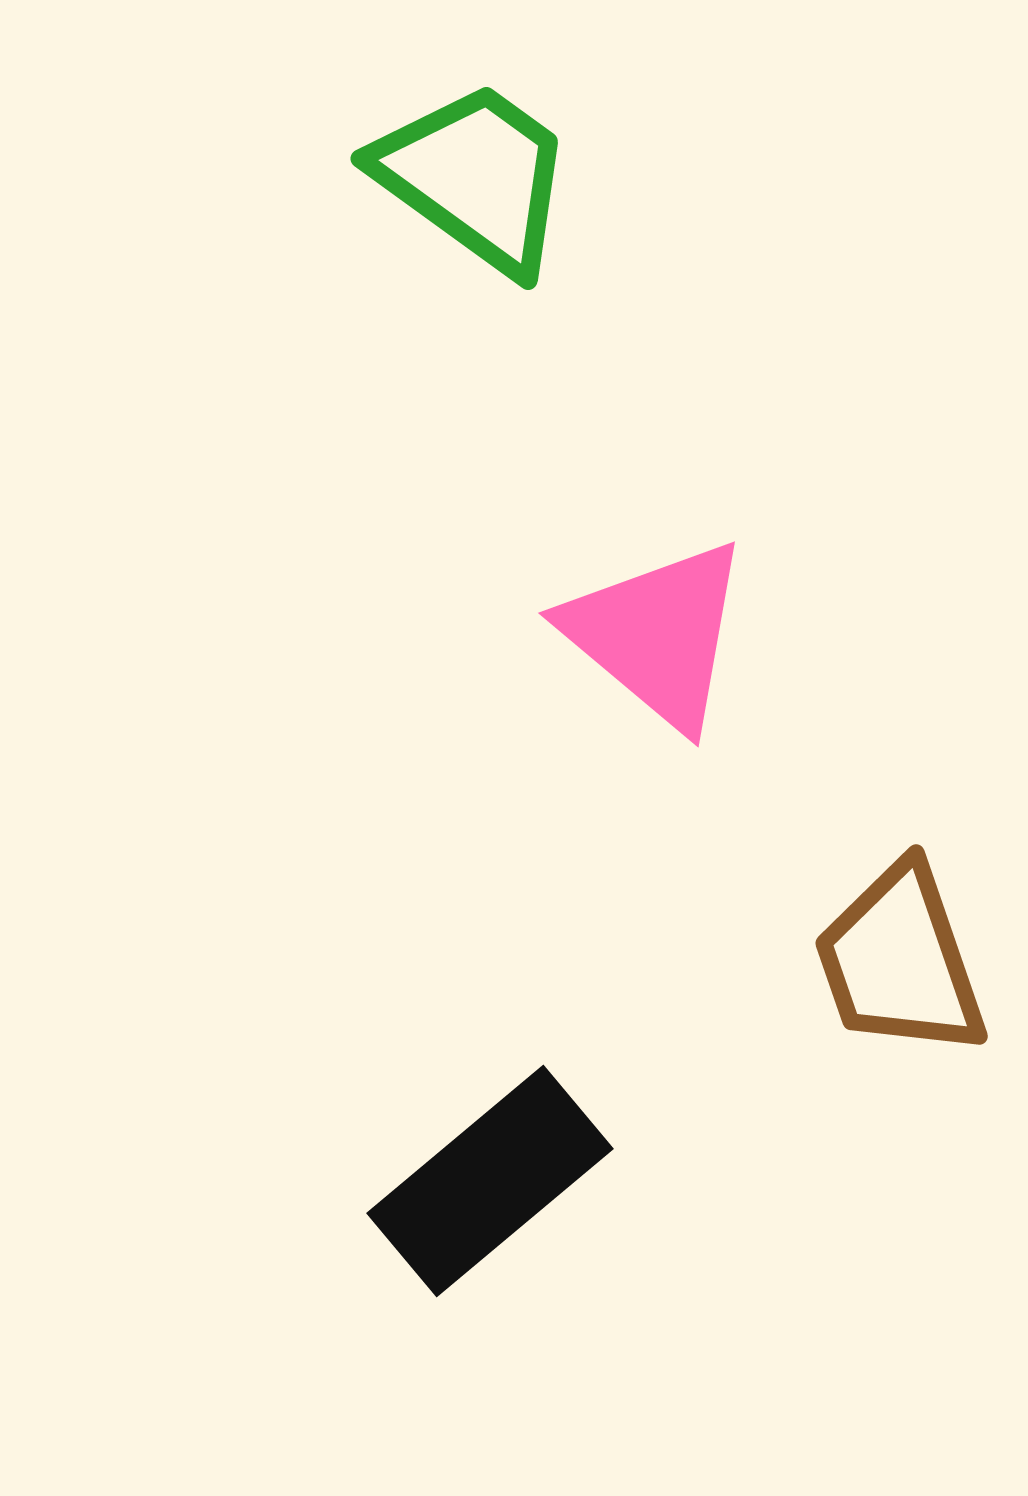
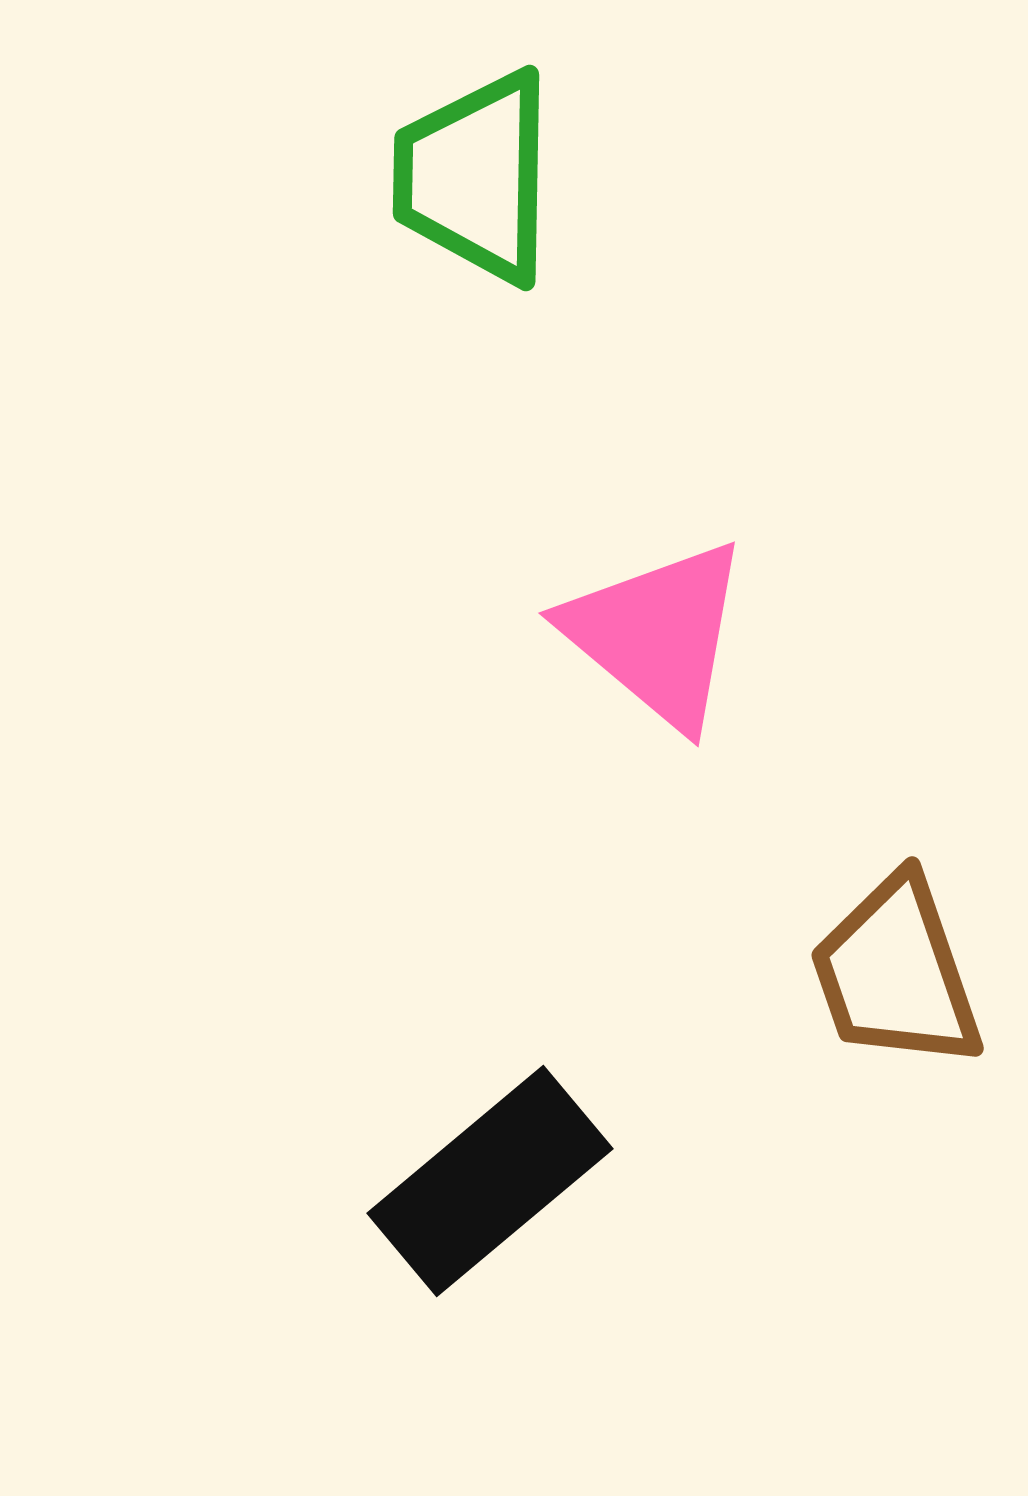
green trapezoid: rotated 125 degrees counterclockwise
brown trapezoid: moved 4 px left, 12 px down
